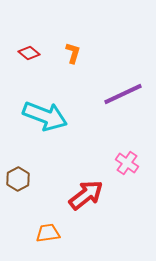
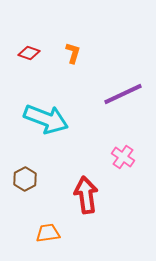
red diamond: rotated 20 degrees counterclockwise
cyan arrow: moved 1 px right, 3 px down
pink cross: moved 4 px left, 6 px up
brown hexagon: moved 7 px right
red arrow: rotated 60 degrees counterclockwise
